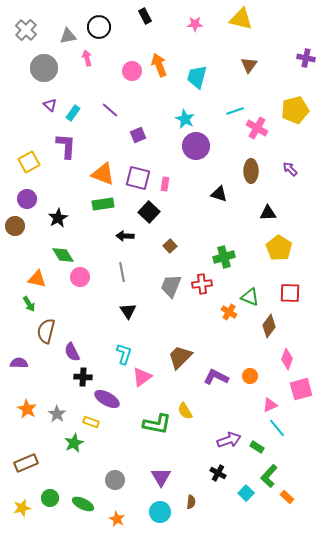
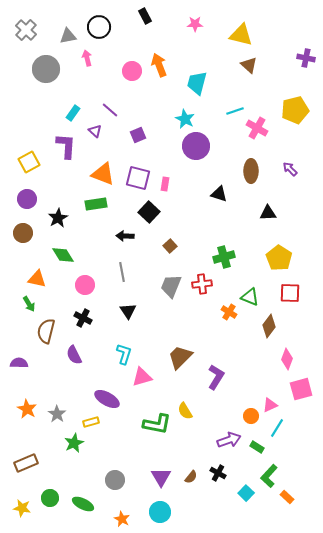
yellow triangle at (241, 19): moved 16 px down
brown triangle at (249, 65): rotated 24 degrees counterclockwise
gray circle at (44, 68): moved 2 px right, 1 px down
cyan trapezoid at (197, 77): moved 6 px down
purple triangle at (50, 105): moved 45 px right, 26 px down
green rectangle at (103, 204): moved 7 px left
brown circle at (15, 226): moved 8 px right, 7 px down
yellow pentagon at (279, 248): moved 10 px down
pink circle at (80, 277): moved 5 px right, 8 px down
purple semicircle at (72, 352): moved 2 px right, 3 px down
orange circle at (250, 376): moved 1 px right, 40 px down
black cross at (83, 377): moved 59 px up; rotated 24 degrees clockwise
pink triangle at (142, 377): rotated 20 degrees clockwise
purple L-shape at (216, 377): rotated 95 degrees clockwise
yellow rectangle at (91, 422): rotated 35 degrees counterclockwise
cyan line at (277, 428): rotated 72 degrees clockwise
brown semicircle at (191, 502): moved 25 px up; rotated 32 degrees clockwise
yellow star at (22, 508): rotated 24 degrees clockwise
orange star at (117, 519): moved 5 px right
